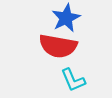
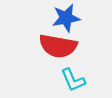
blue star: rotated 16 degrees clockwise
